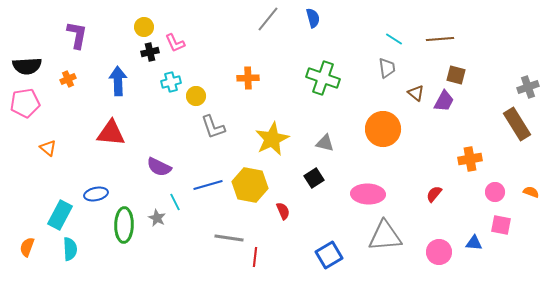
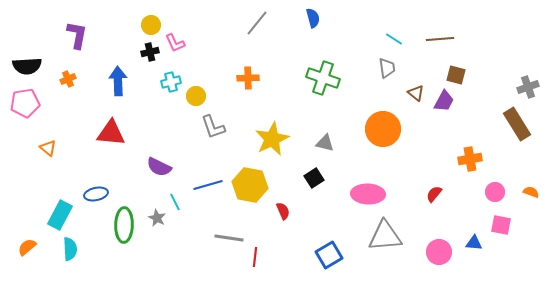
gray line at (268, 19): moved 11 px left, 4 px down
yellow circle at (144, 27): moved 7 px right, 2 px up
orange semicircle at (27, 247): rotated 30 degrees clockwise
